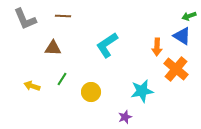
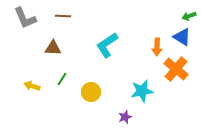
gray L-shape: moved 1 px up
blue triangle: moved 1 px down
